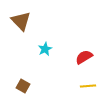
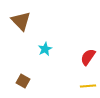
red semicircle: moved 4 px right; rotated 24 degrees counterclockwise
brown square: moved 5 px up
